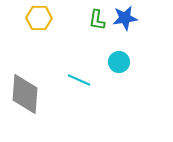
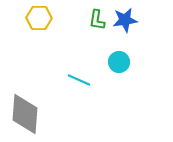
blue star: moved 2 px down
gray diamond: moved 20 px down
